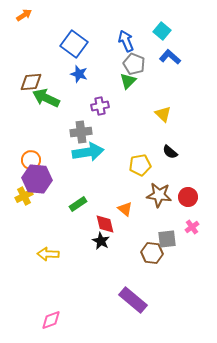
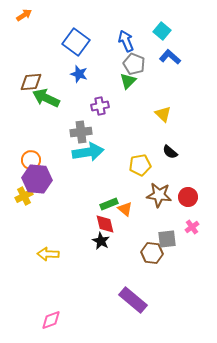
blue square: moved 2 px right, 2 px up
green rectangle: moved 31 px right; rotated 12 degrees clockwise
